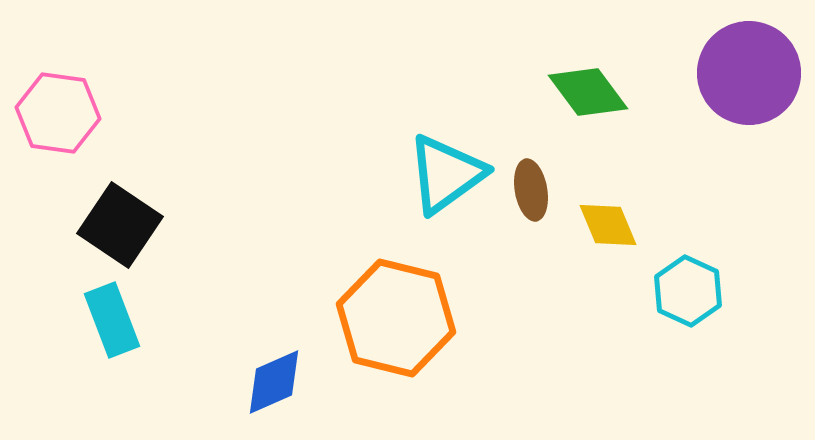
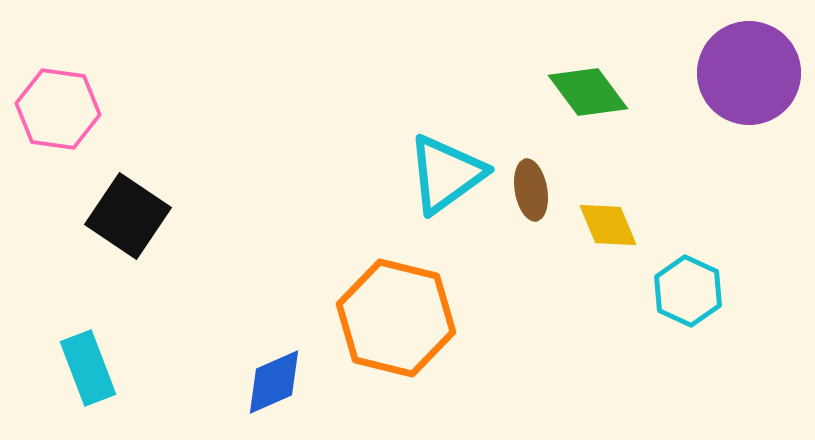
pink hexagon: moved 4 px up
black square: moved 8 px right, 9 px up
cyan rectangle: moved 24 px left, 48 px down
